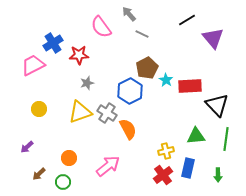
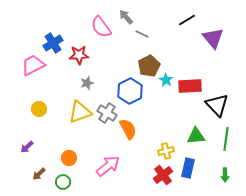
gray arrow: moved 3 px left, 3 px down
brown pentagon: moved 2 px right, 2 px up
green arrow: moved 7 px right
